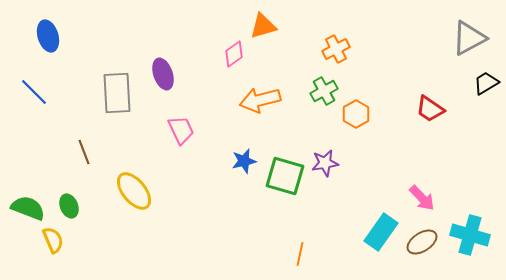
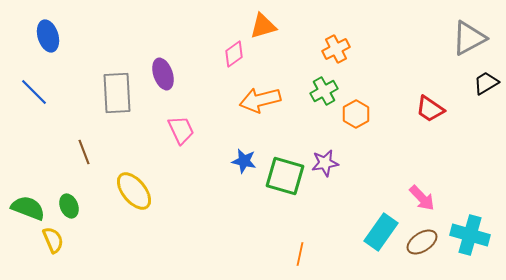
blue star: rotated 25 degrees clockwise
